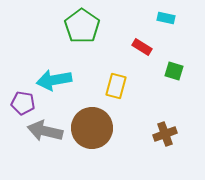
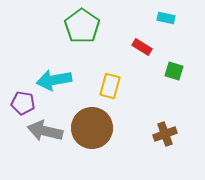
yellow rectangle: moved 6 px left
